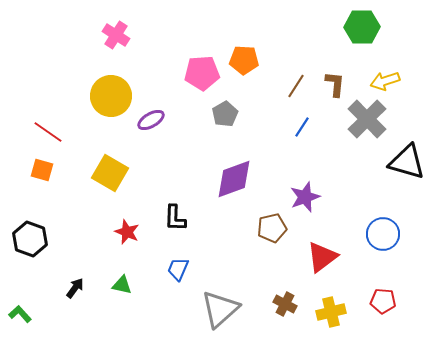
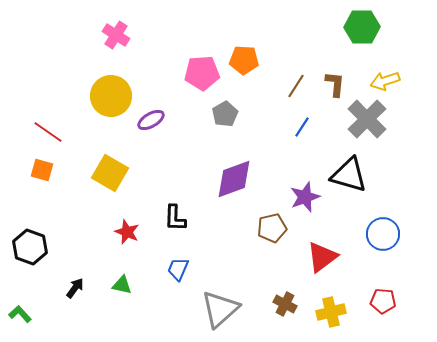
black triangle: moved 58 px left, 13 px down
black hexagon: moved 8 px down
